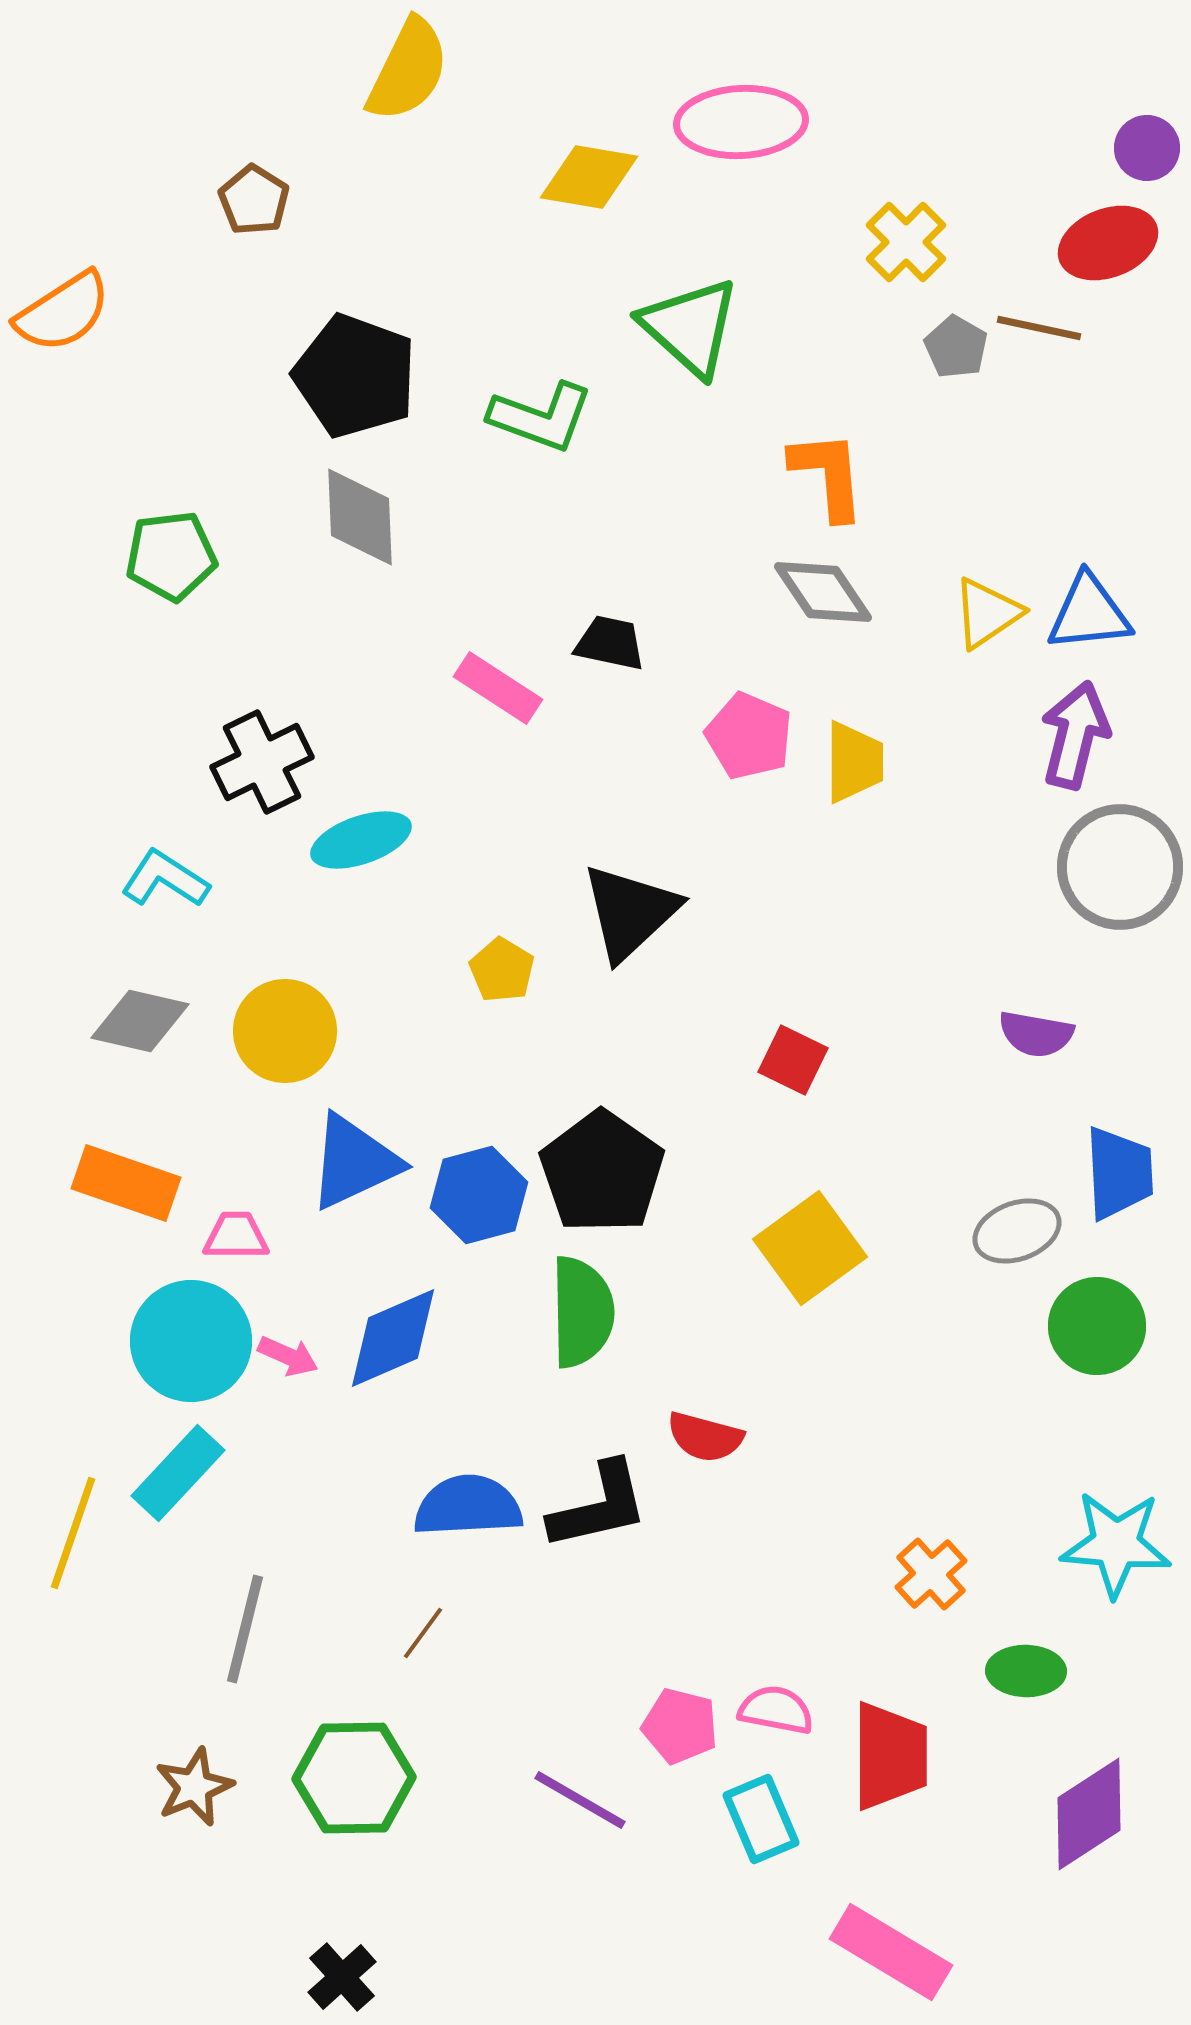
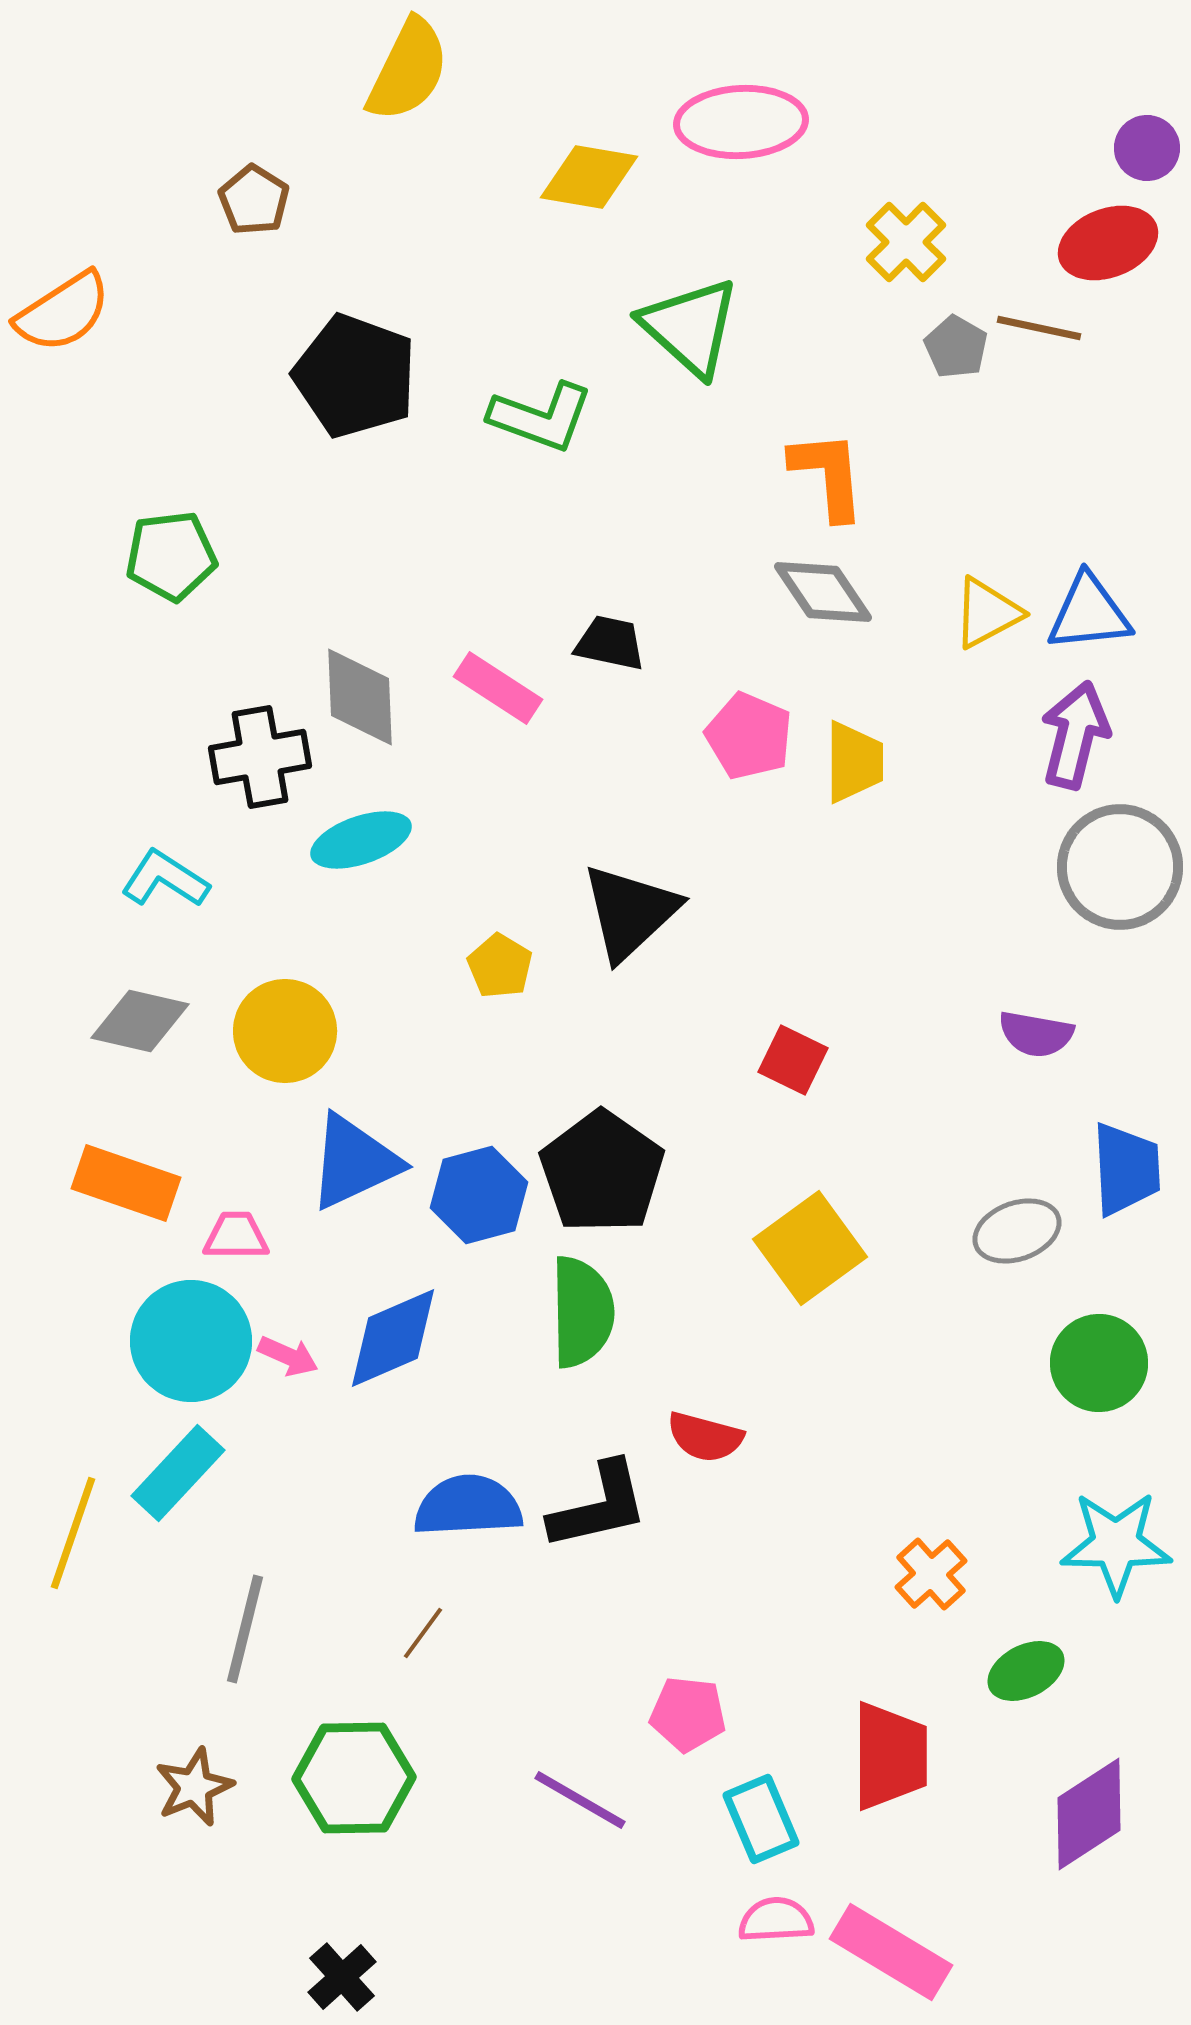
gray diamond at (360, 517): moved 180 px down
yellow triangle at (987, 613): rotated 6 degrees clockwise
black cross at (262, 762): moved 2 px left, 5 px up; rotated 16 degrees clockwise
yellow pentagon at (502, 970): moved 2 px left, 4 px up
blue trapezoid at (1119, 1173): moved 7 px right, 4 px up
green circle at (1097, 1326): moved 2 px right, 37 px down
cyan star at (1116, 1544): rotated 4 degrees counterclockwise
green ellipse at (1026, 1671): rotated 28 degrees counterclockwise
pink semicircle at (776, 1710): moved 210 px down; rotated 14 degrees counterclockwise
pink pentagon at (680, 1726): moved 8 px right, 12 px up; rotated 8 degrees counterclockwise
